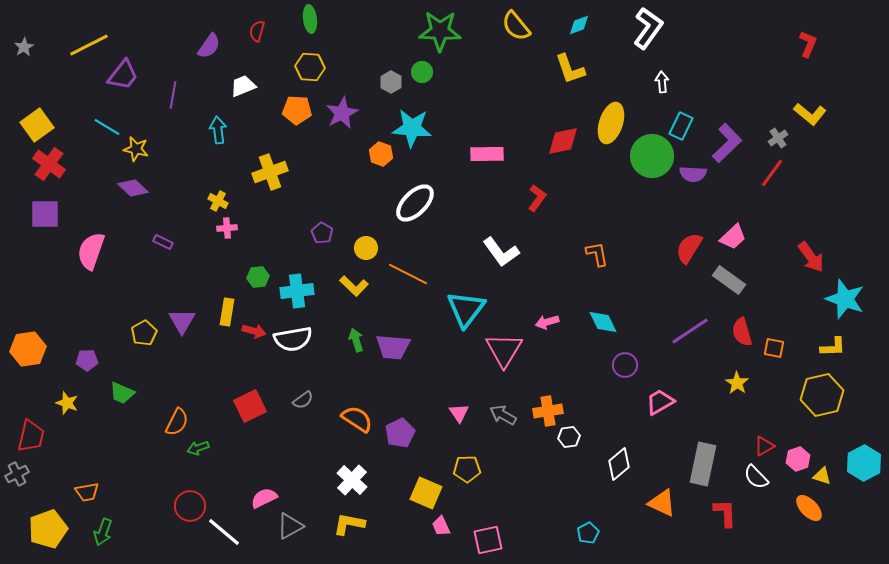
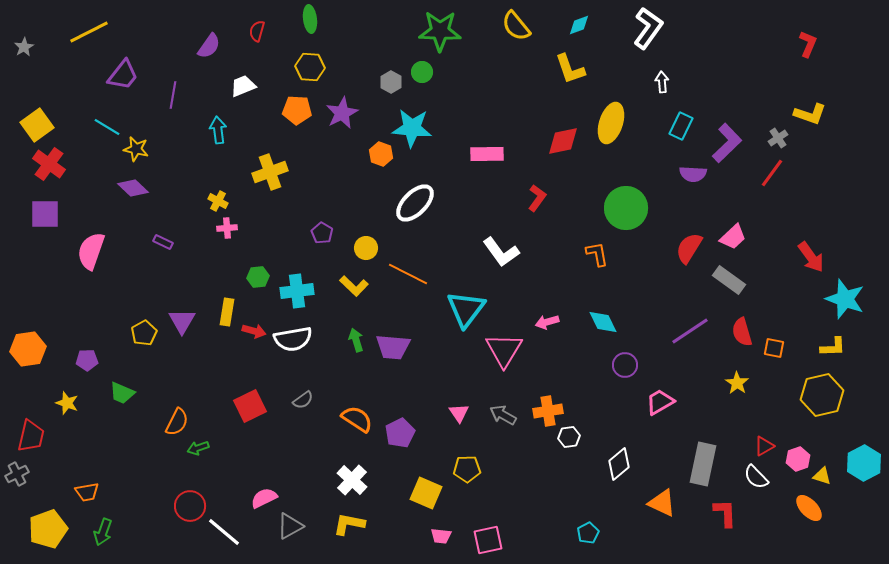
yellow line at (89, 45): moved 13 px up
yellow L-shape at (810, 114): rotated 20 degrees counterclockwise
green circle at (652, 156): moved 26 px left, 52 px down
pink trapezoid at (441, 526): moved 10 px down; rotated 60 degrees counterclockwise
